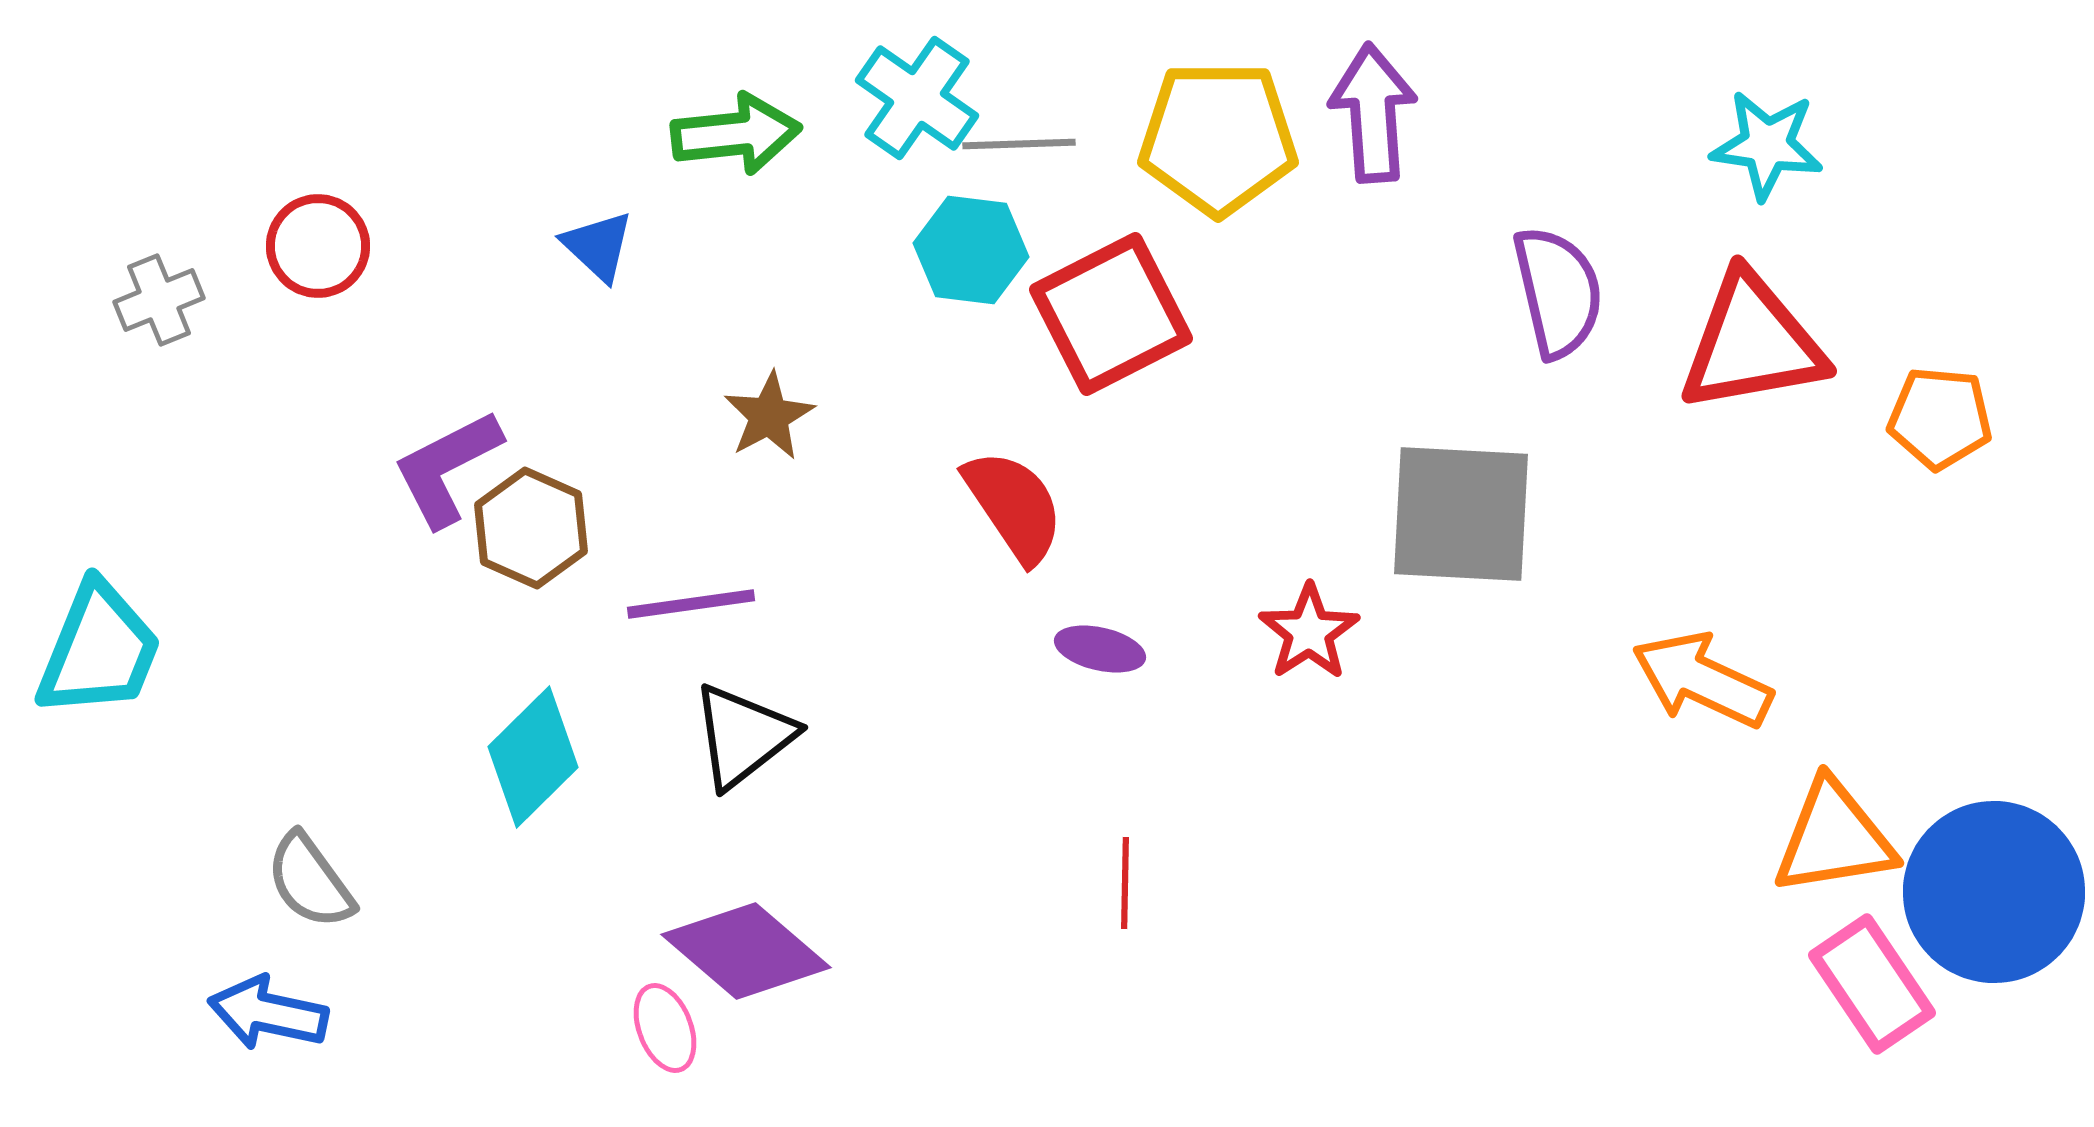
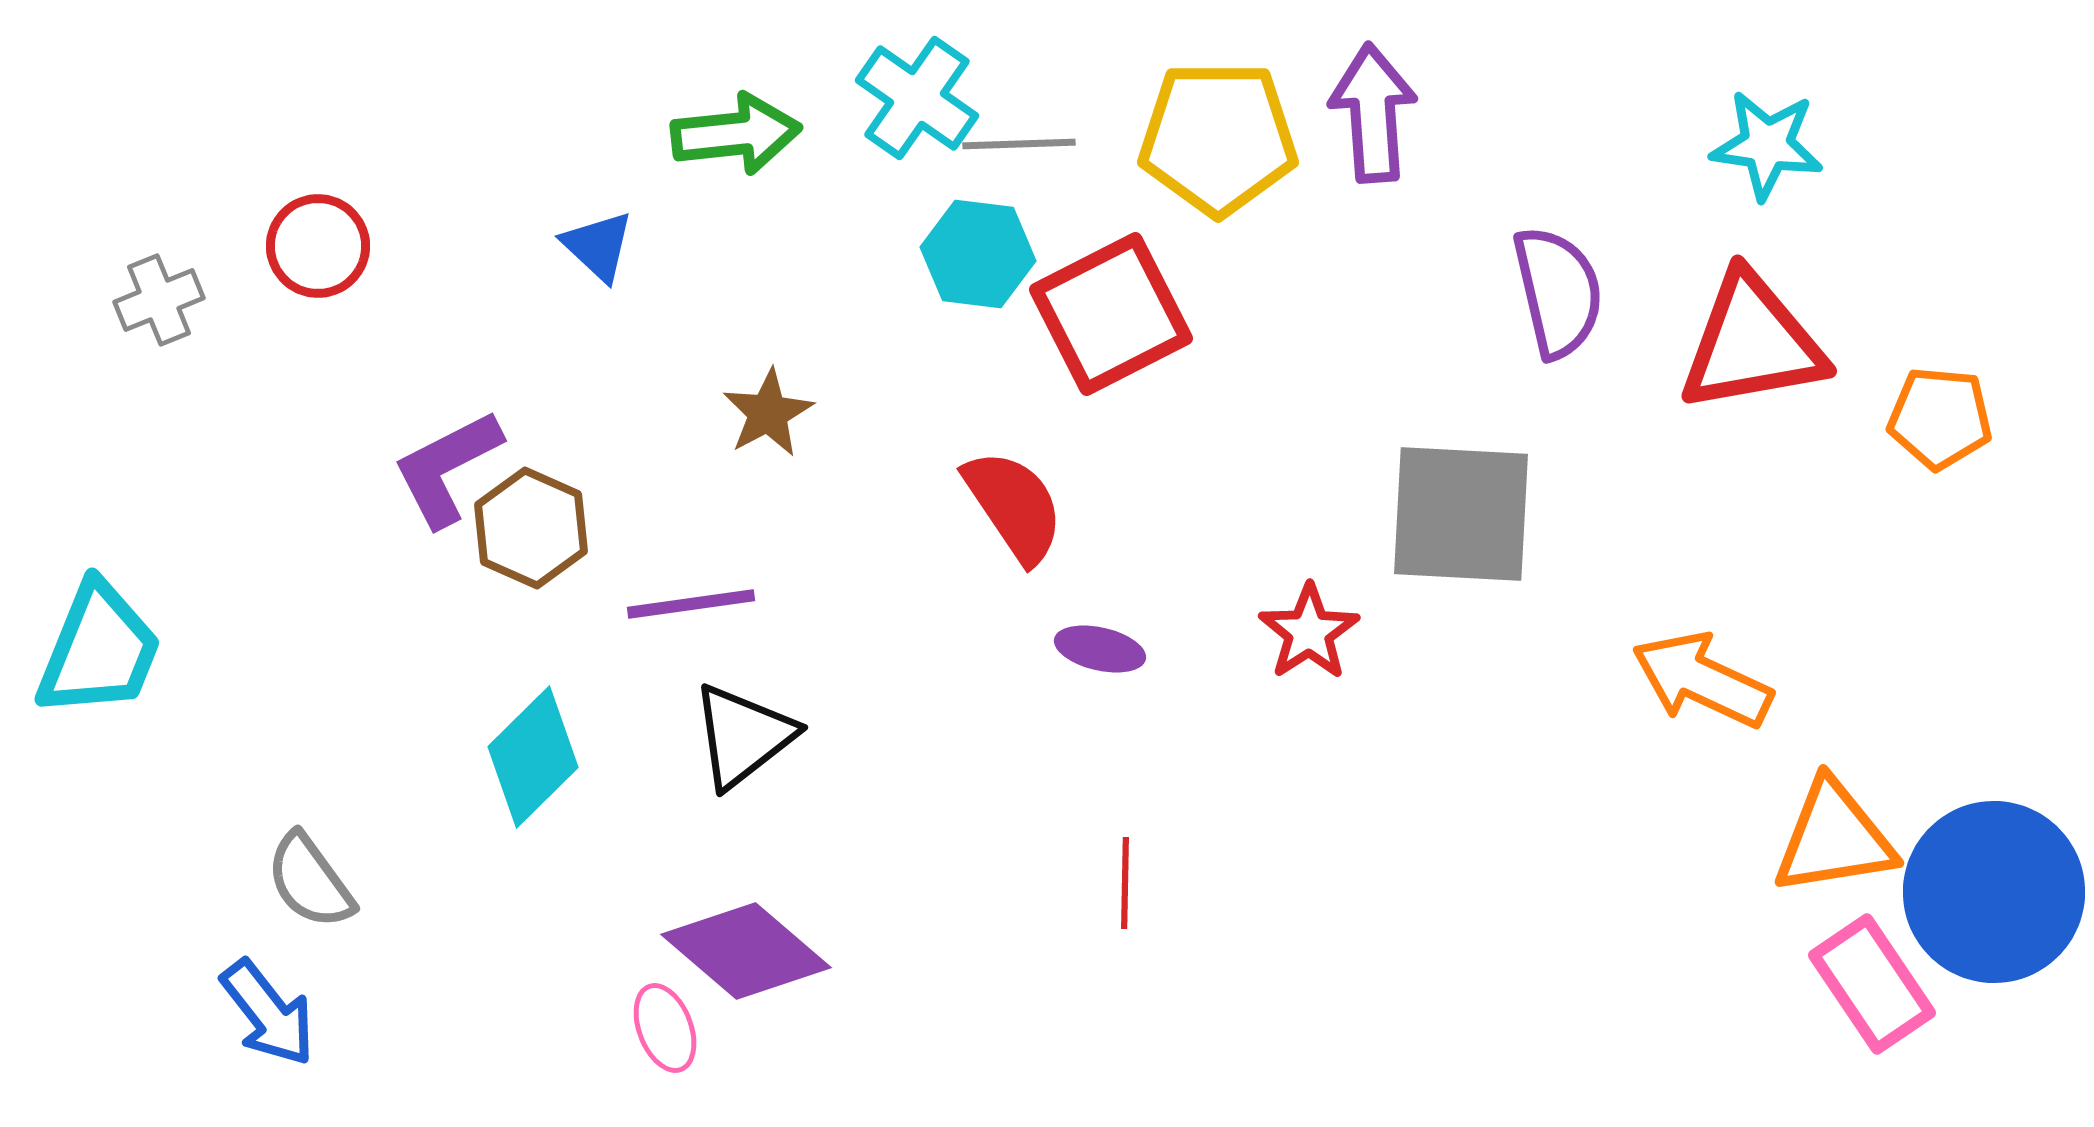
cyan hexagon: moved 7 px right, 4 px down
brown star: moved 1 px left, 3 px up
blue arrow: rotated 140 degrees counterclockwise
